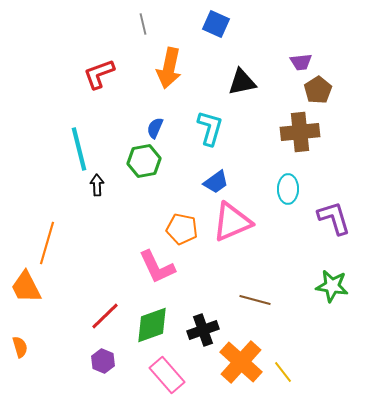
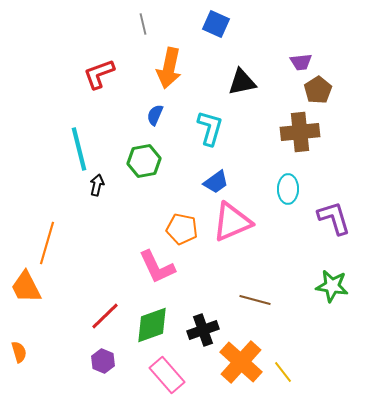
blue semicircle: moved 13 px up
black arrow: rotated 15 degrees clockwise
orange semicircle: moved 1 px left, 5 px down
